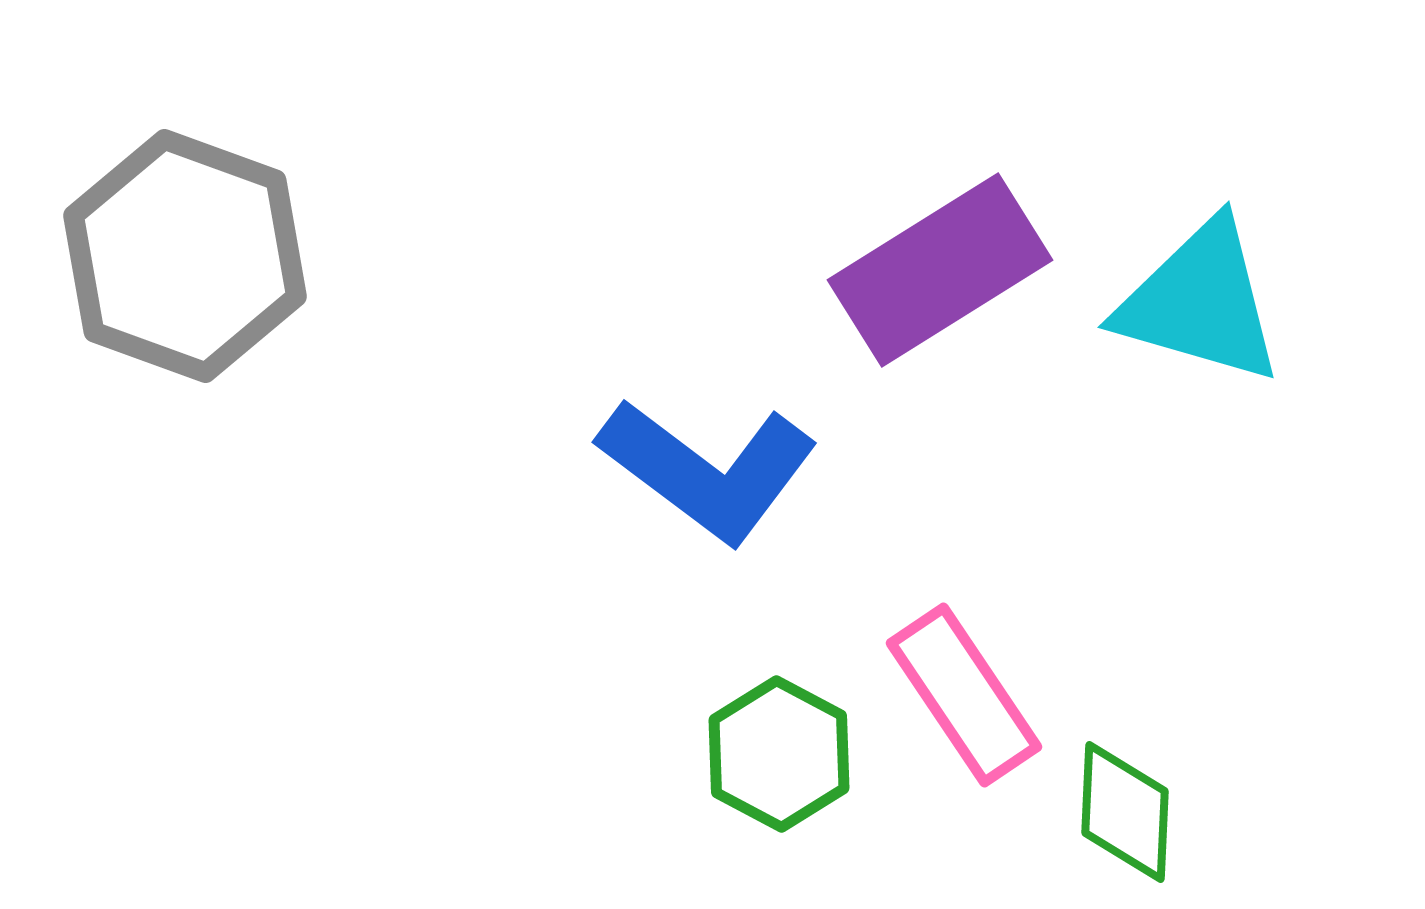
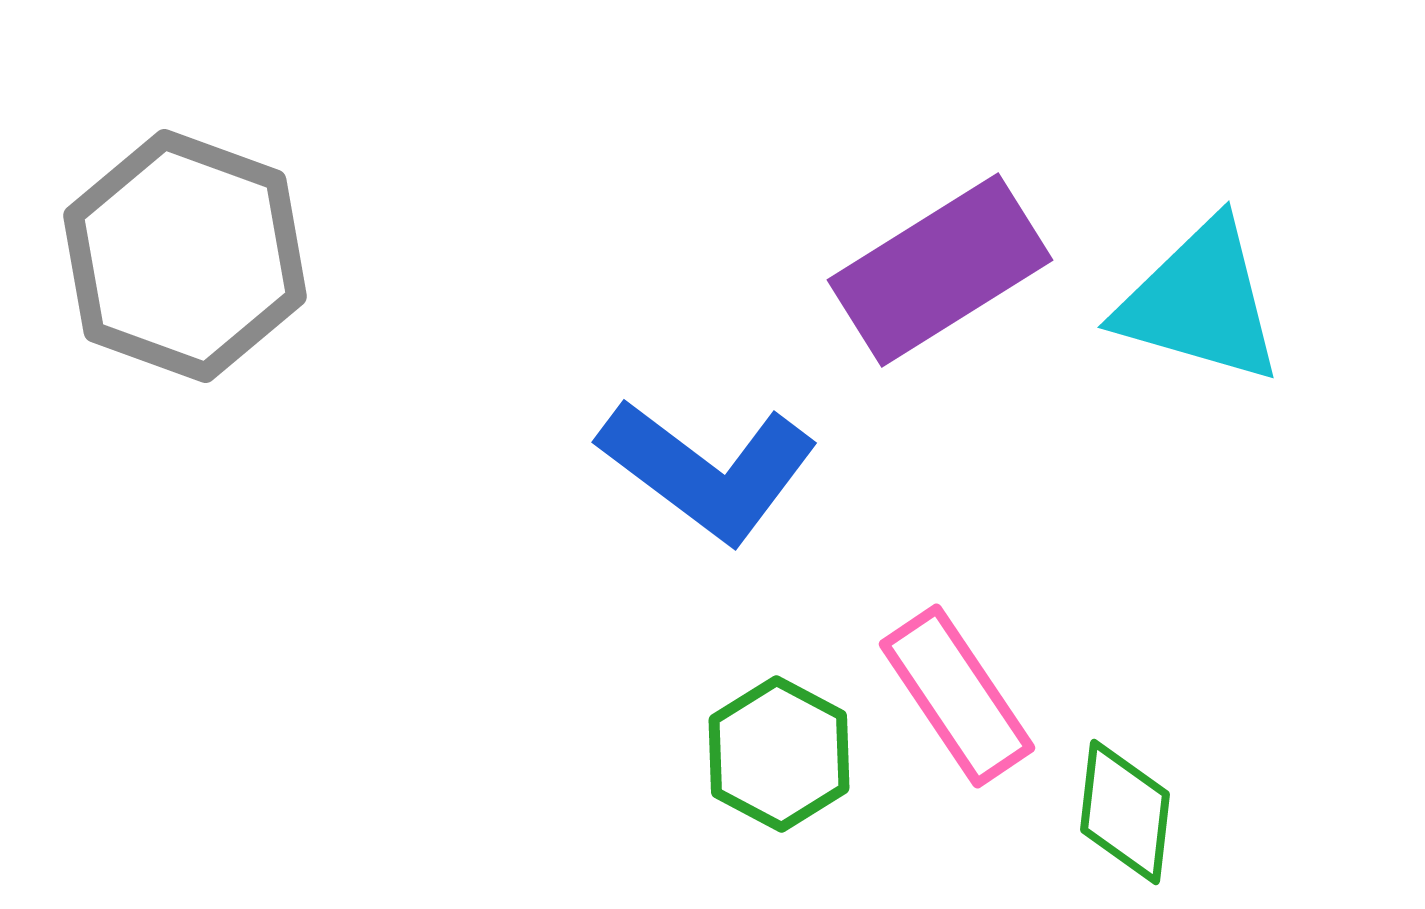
pink rectangle: moved 7 px left, 1 px down
green diamond: rotated 4 degrees clockwise
